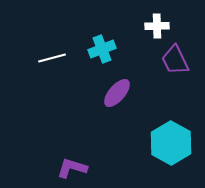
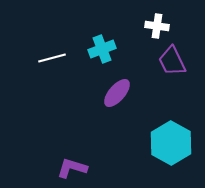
white cross: rotated 10 degrees clockwise
purple trapezoid: moved 3 px left, 1 px down
